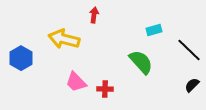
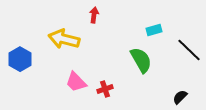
blue hexagon: moved 1 px left, 1 px down
green semicircle: moved 2 px up; rotated 12 degrees clockwise
black semicircle: moved 12 px left, 12 px down
red cross: rotated 21 degrees counterclockwise
